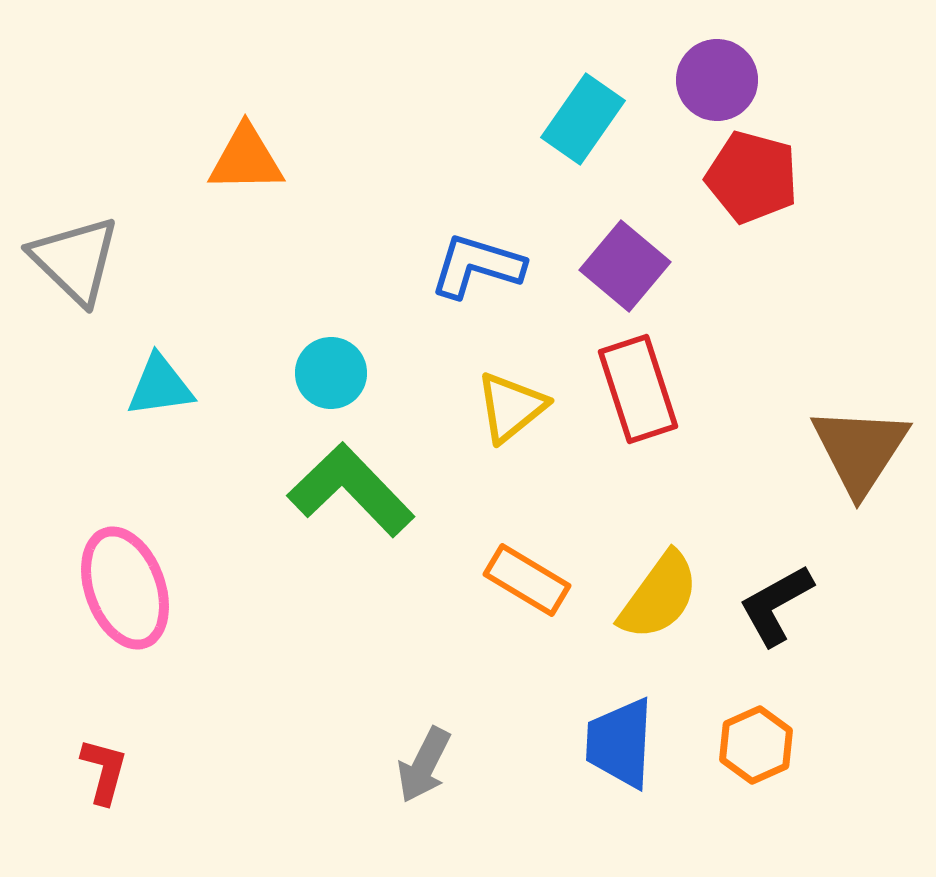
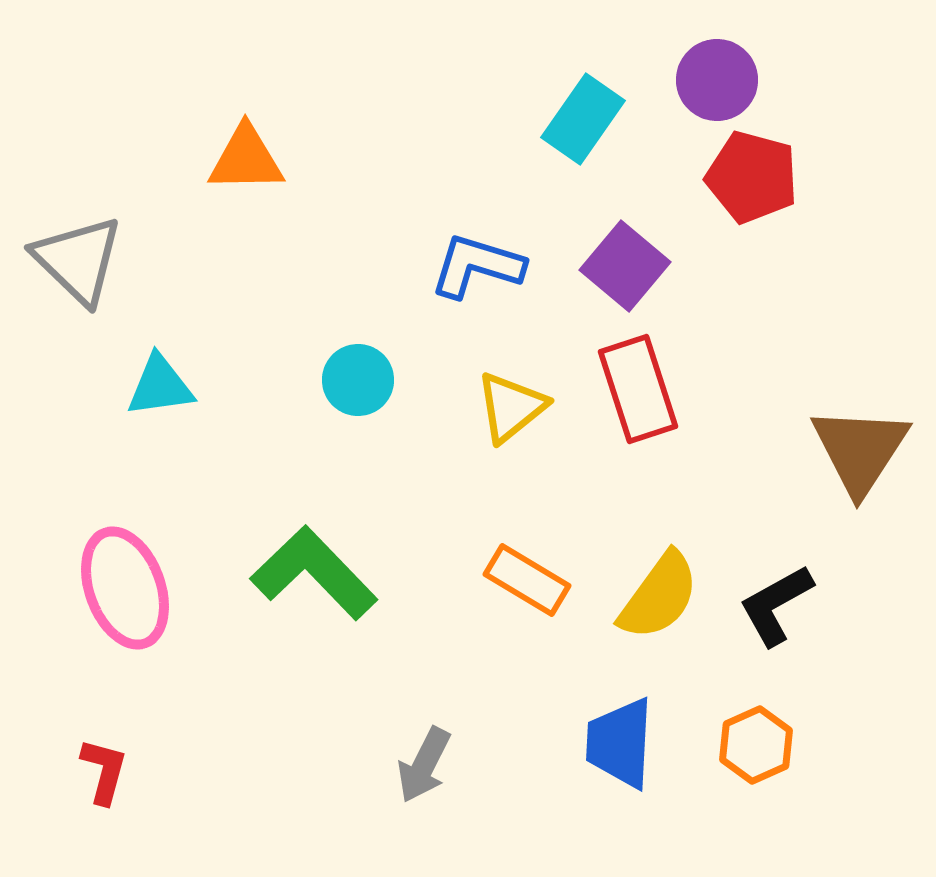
gray triangle: moved 3 px right
cyan circle: moved 27 px right, 7 px down
green L-shape: moved 37 px left, 83 px down
